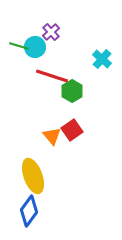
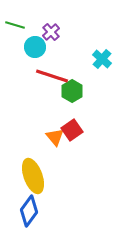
green line: moved 4 px left, 21 px up
orange triangle: moved 3 px right, 1 px down
